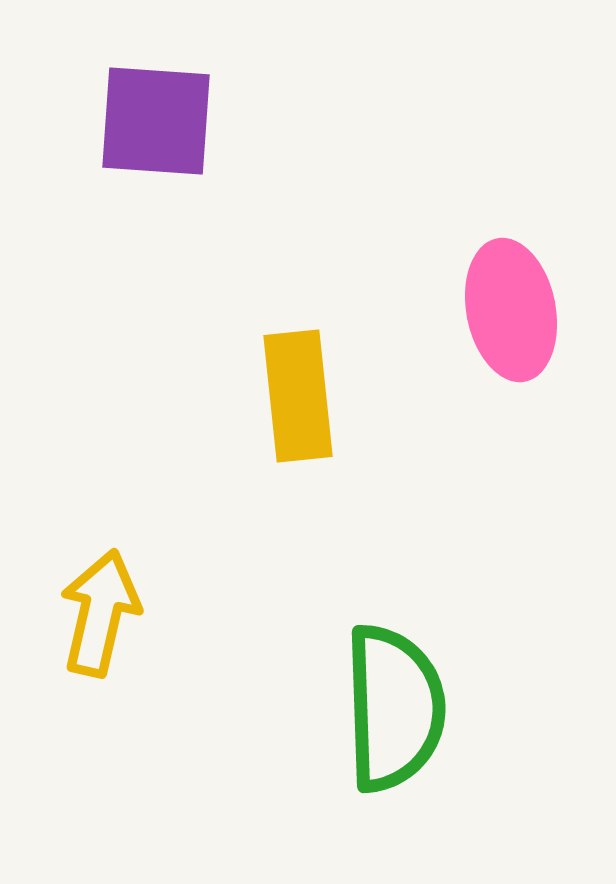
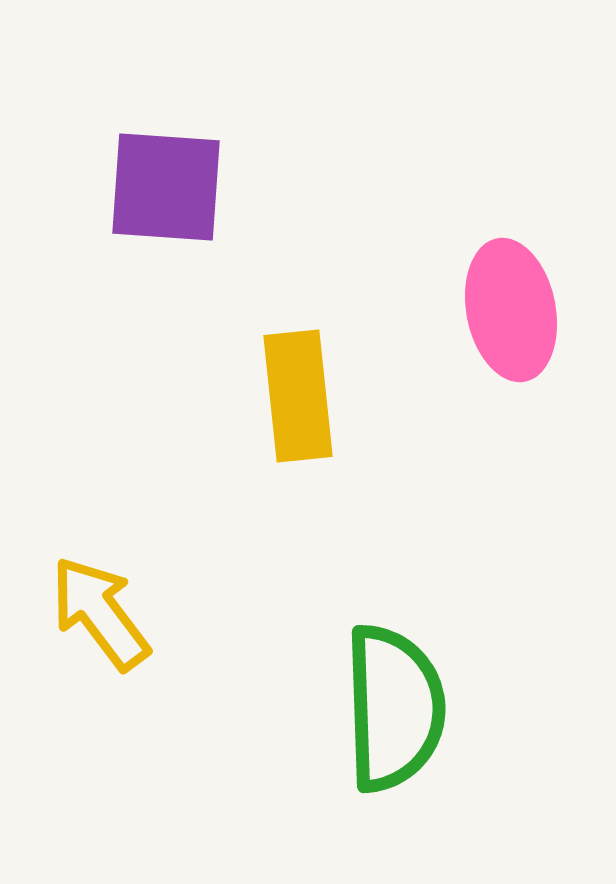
purple square: moved 10 px right, 66 px down
yellow arrow: rotated 50 degrees counterclockwise
